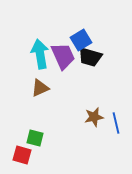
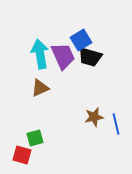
blue line: moved 1 px down
green square: rotated 30 degrees counterclockwise
